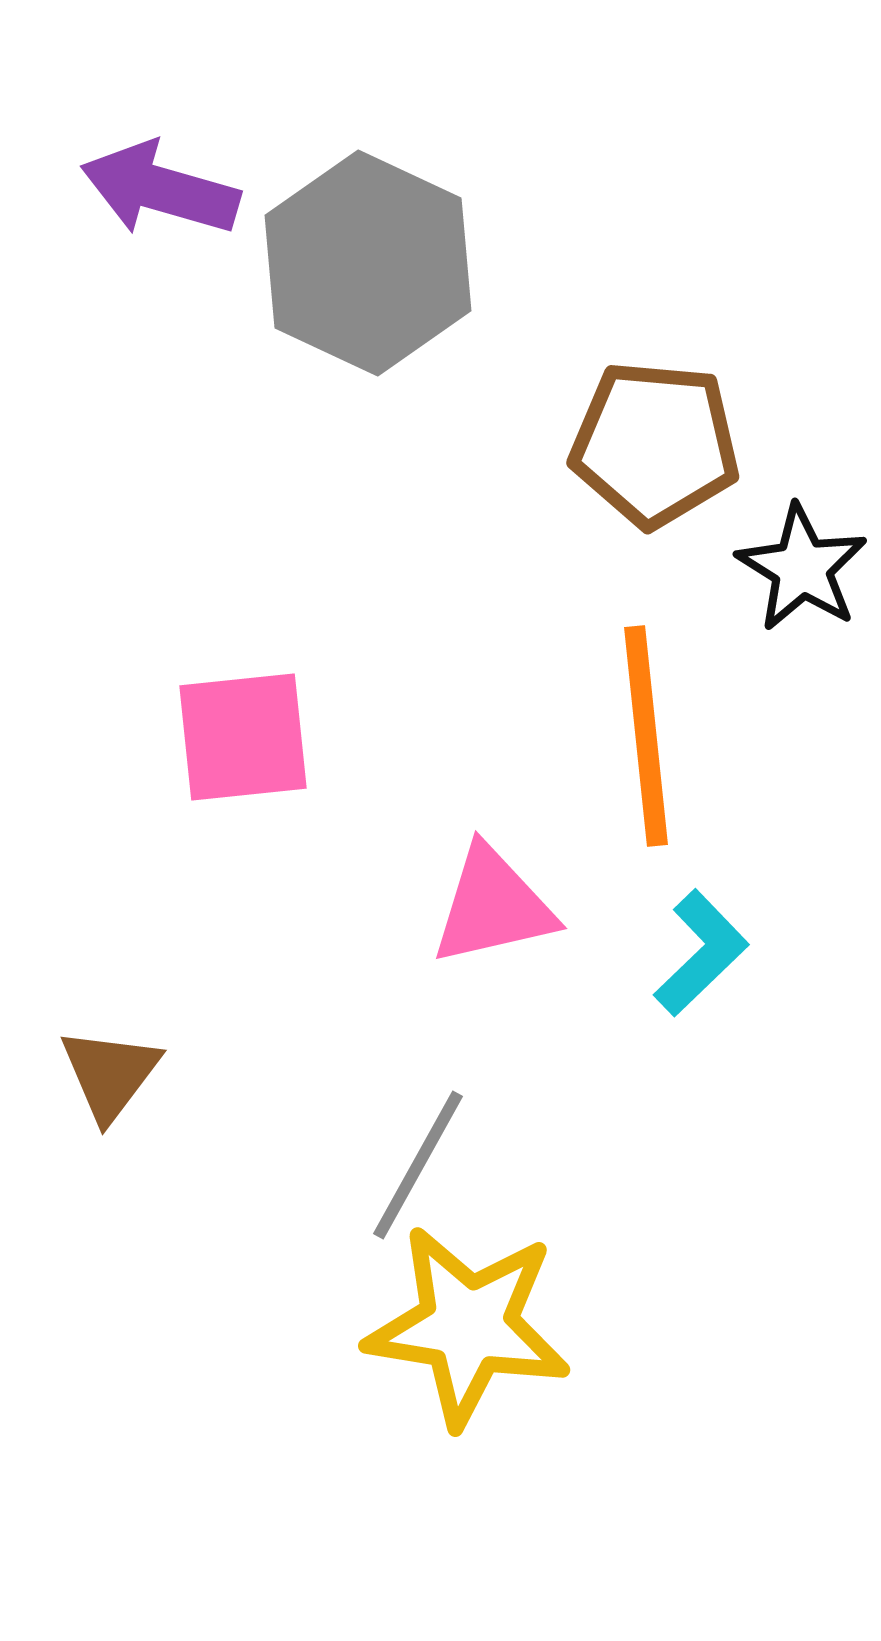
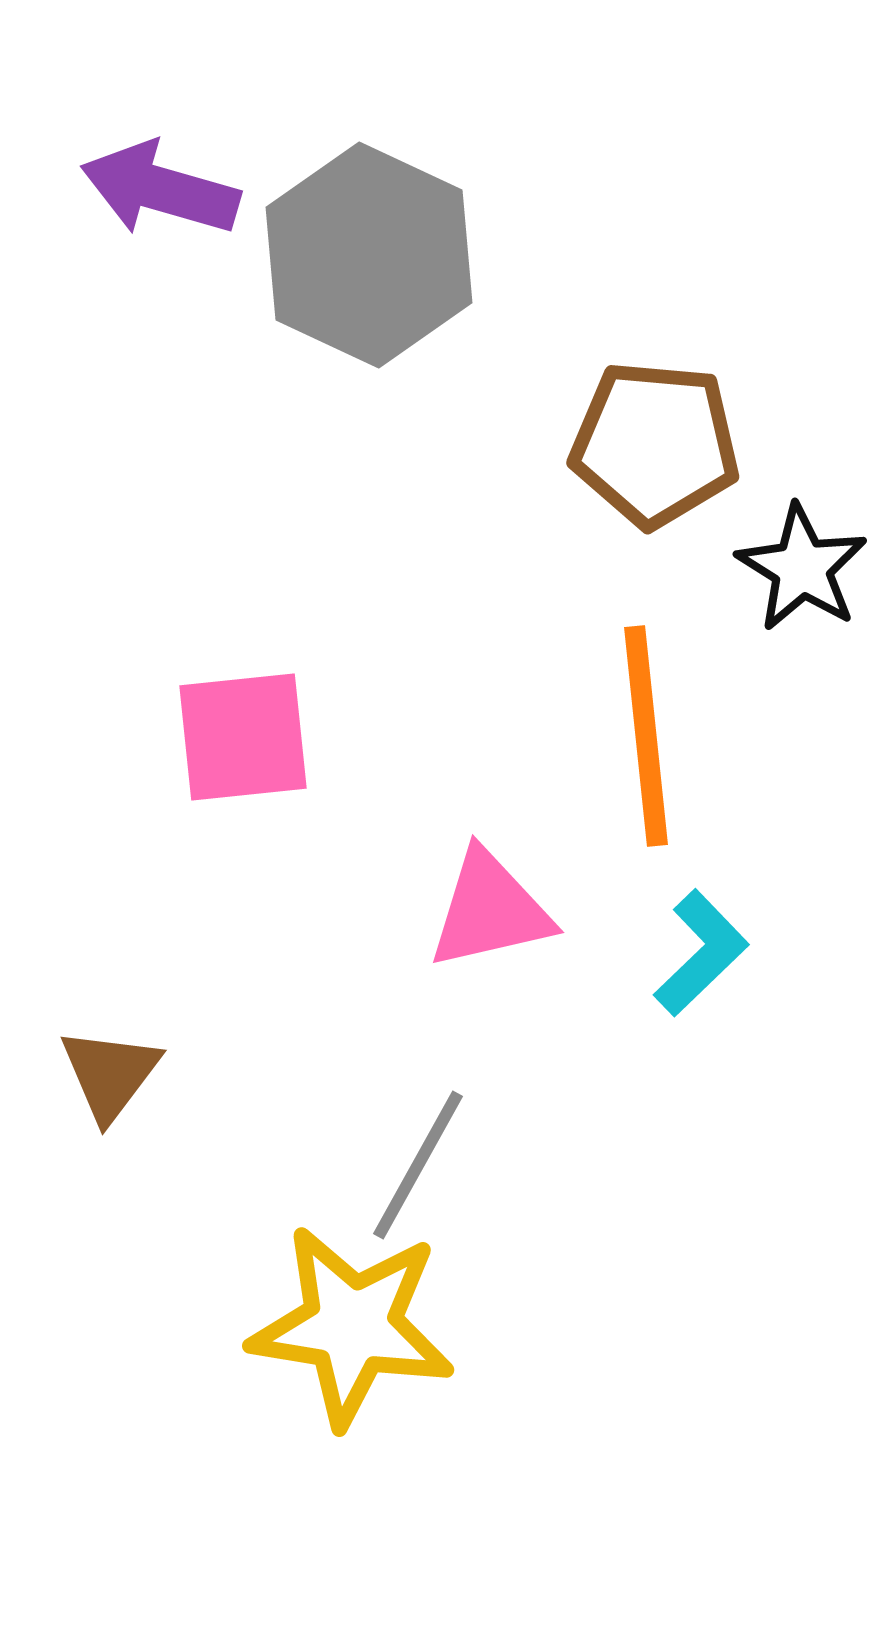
gray hexagon: moved 1 px right, 8 px up
pink triangle: moved 3 px left, 4 px down
yellow star: moved 116 px left
